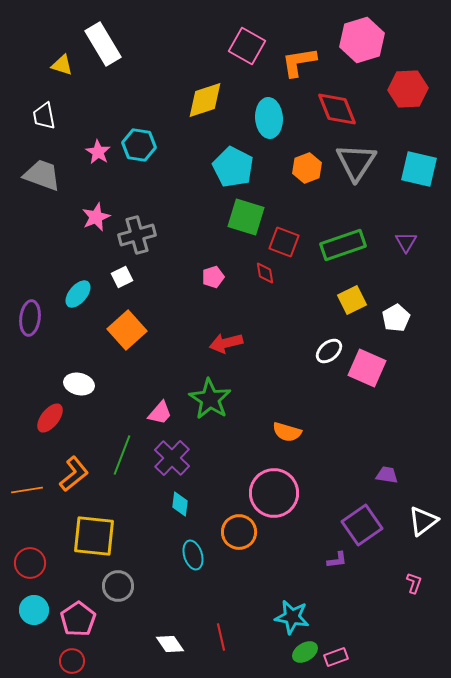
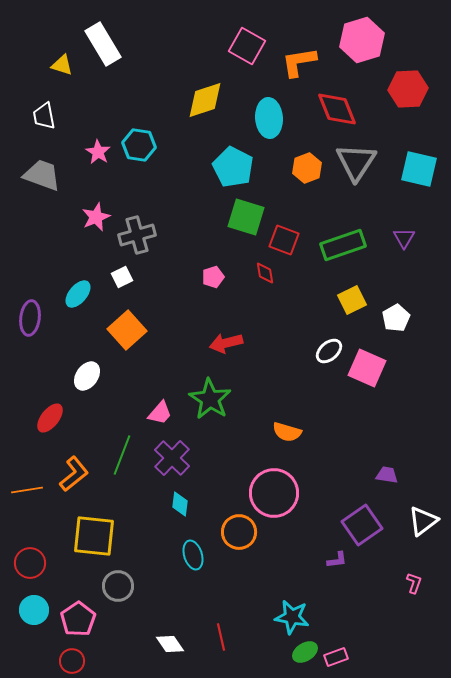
red square at (284, 242): moved 2 px up
purple triangle at (406, 242): moved 2 px left, 4 px up
white ellipse at (79, 384): moved 8 px right, 8 px up; rotated 68 degrees counterclockwise
